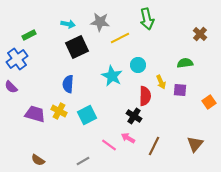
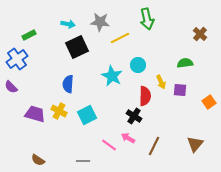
gray line: rotated 32 degrees clockwise
